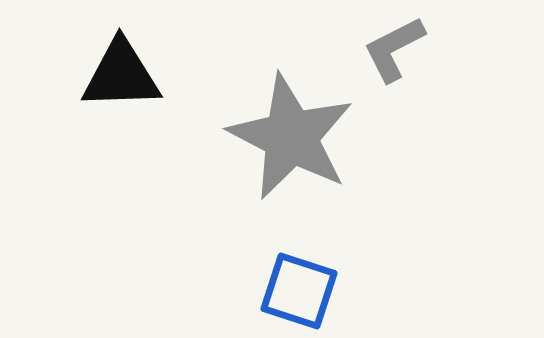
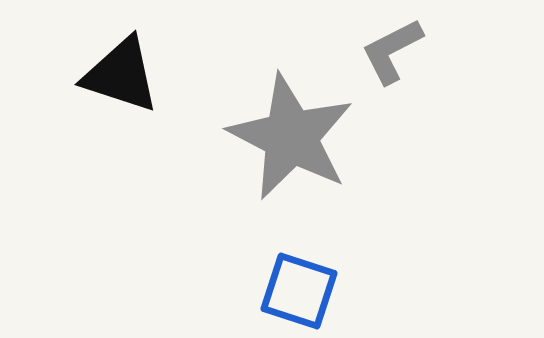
gray L-shape: moved 2 px left, 2 px down
black triangle: rotated 20 degrees clockwise
